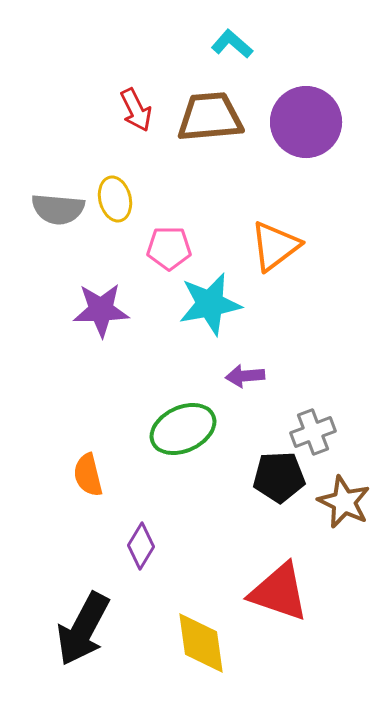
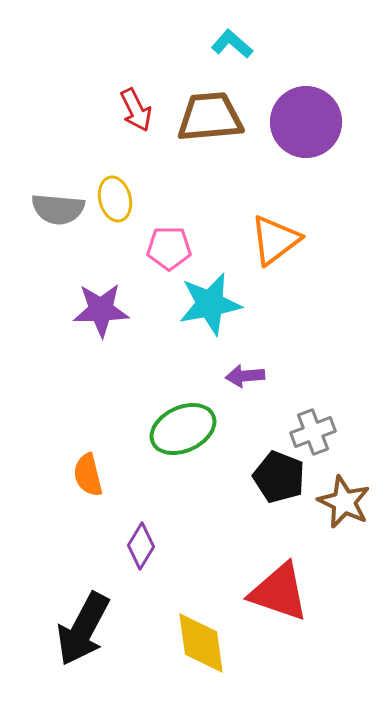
orange triangle: moved 6 px up
black pentagon: rotated 24 degrees clockwise
